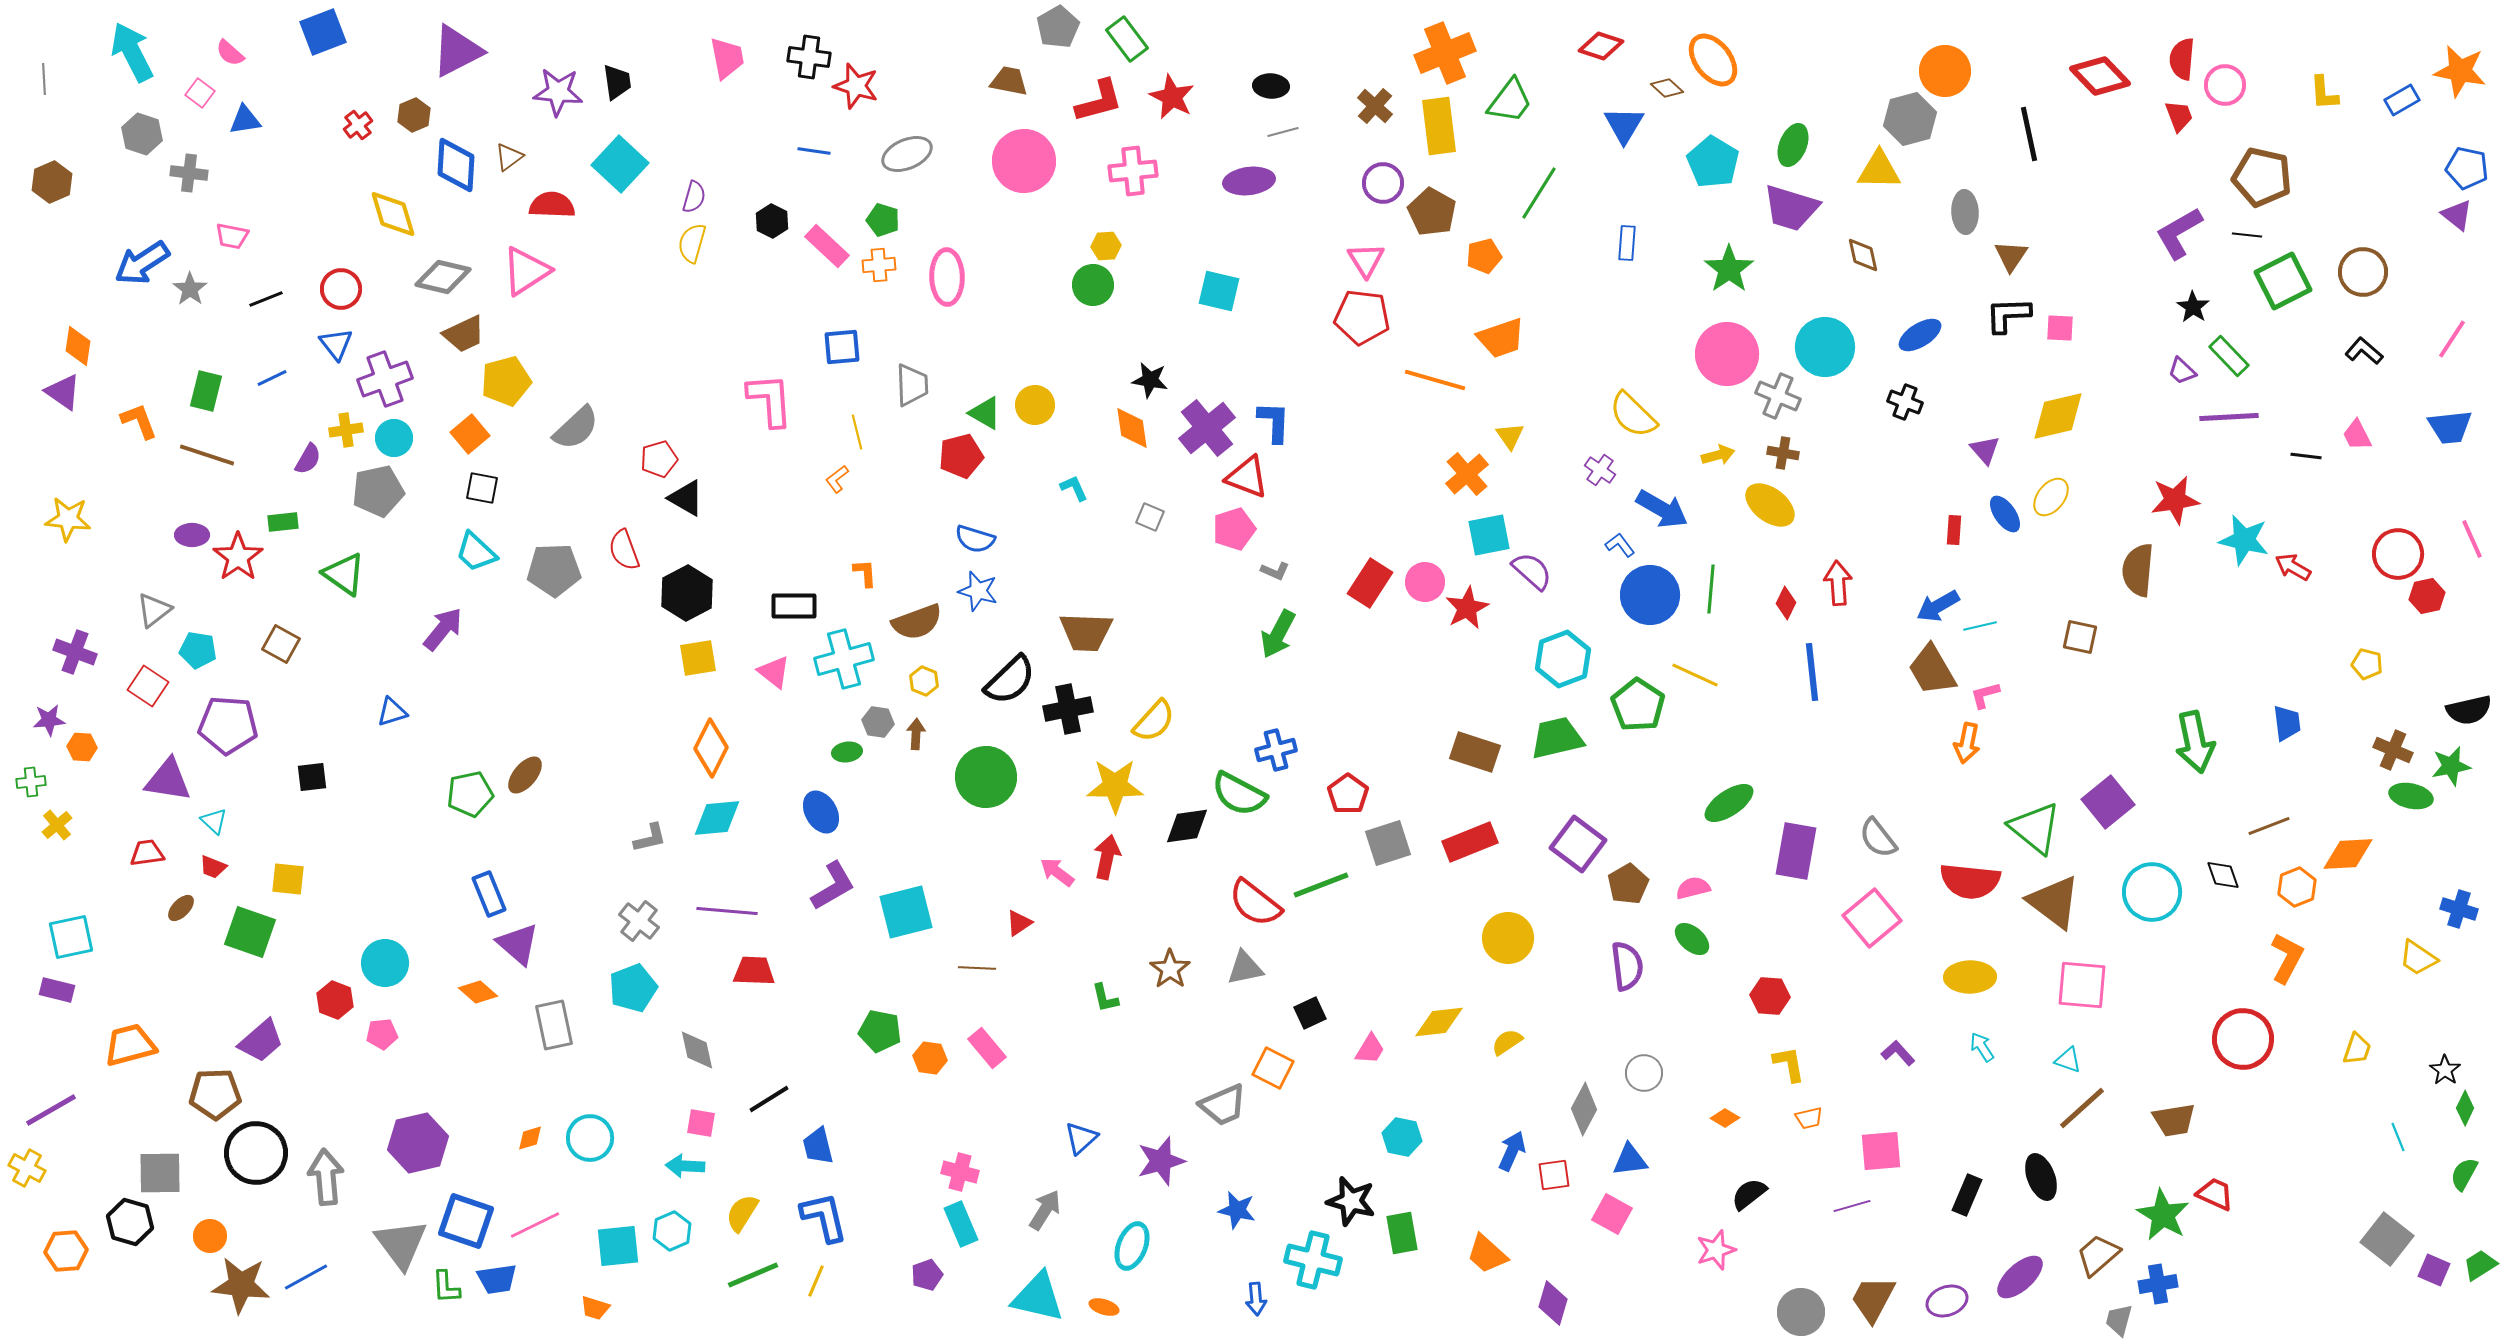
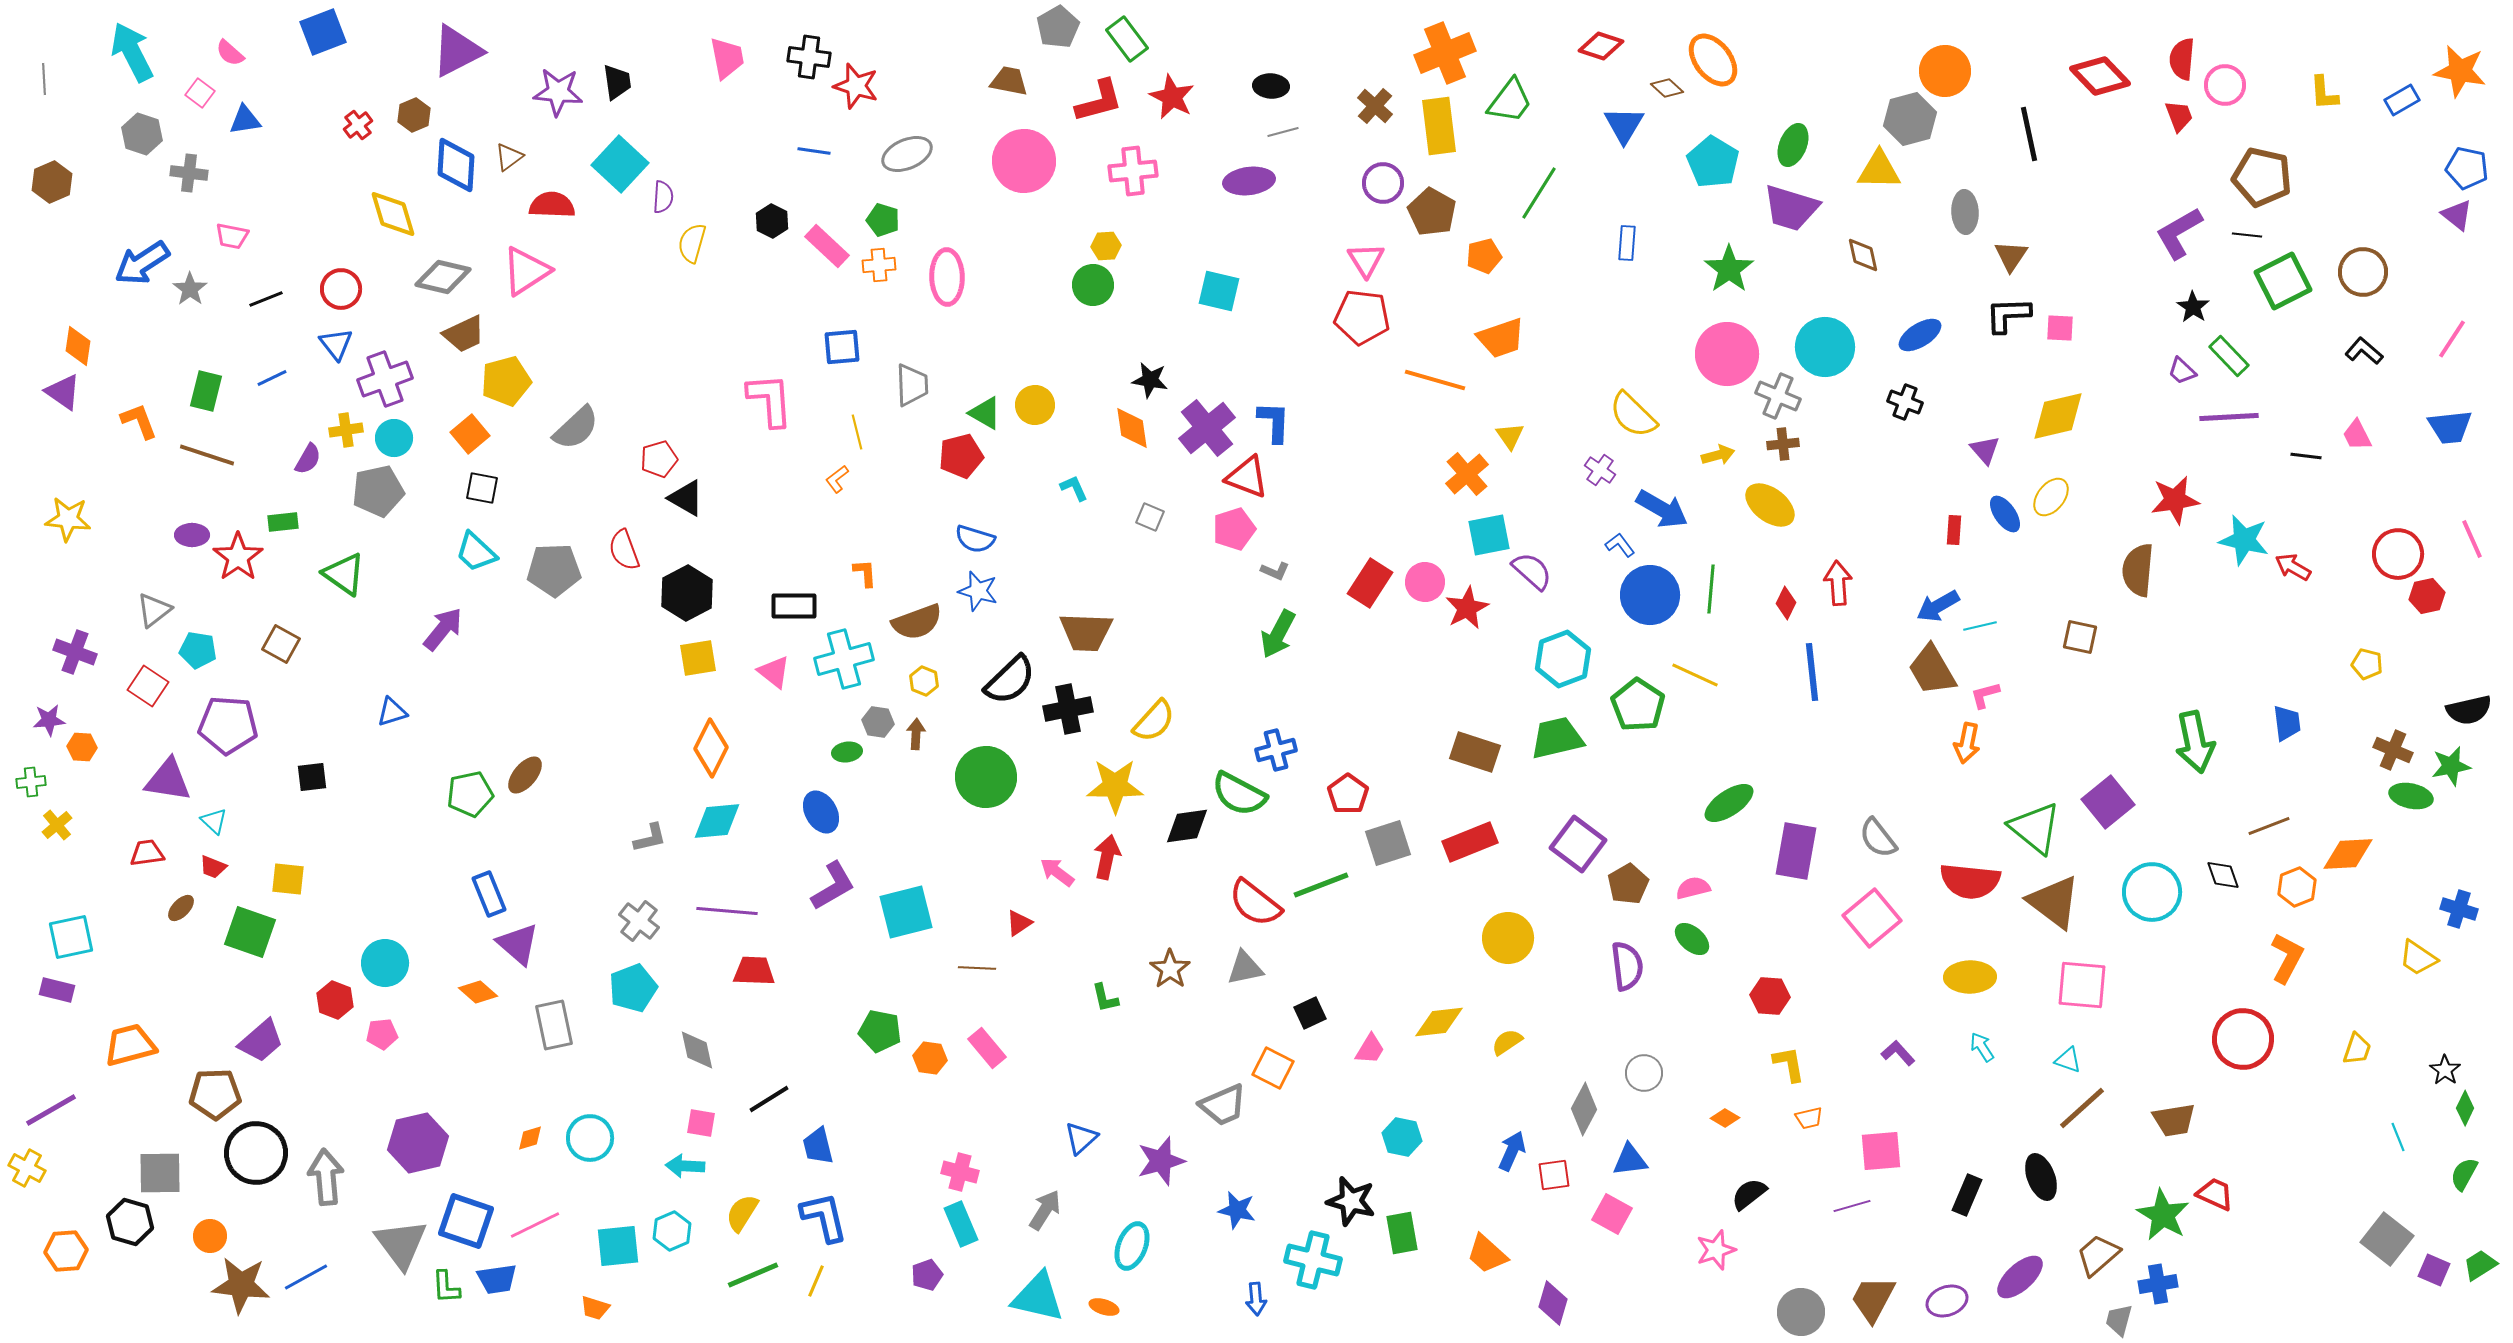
purple semicircle at (694, 197): moved 31 px left; rotated 12 degrees counterclockwise
brown cross at (1783, 453): moved 9 px up; rotated 16 degrees counterclockwise
cyan diamond at (717, 818): moved 3 px down
